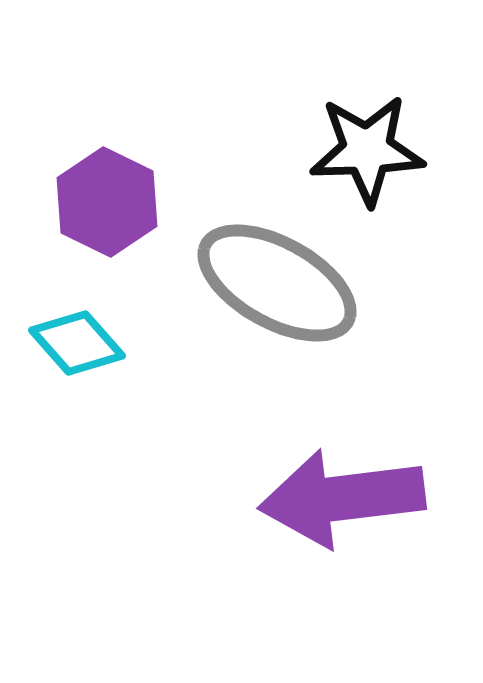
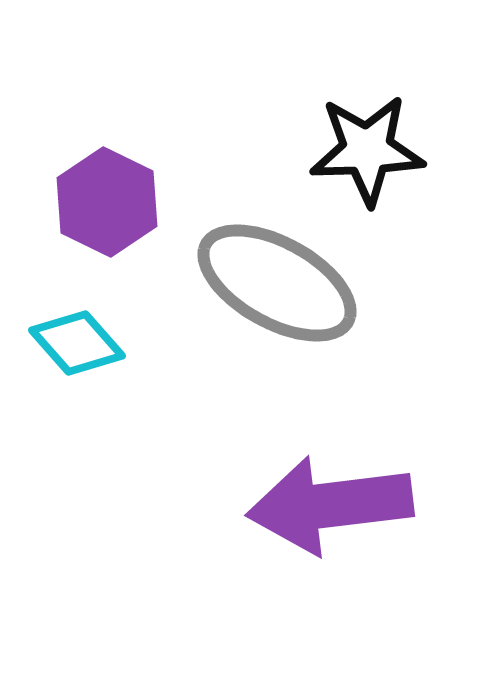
purple arrow: moved 12 px left, 7 px down
